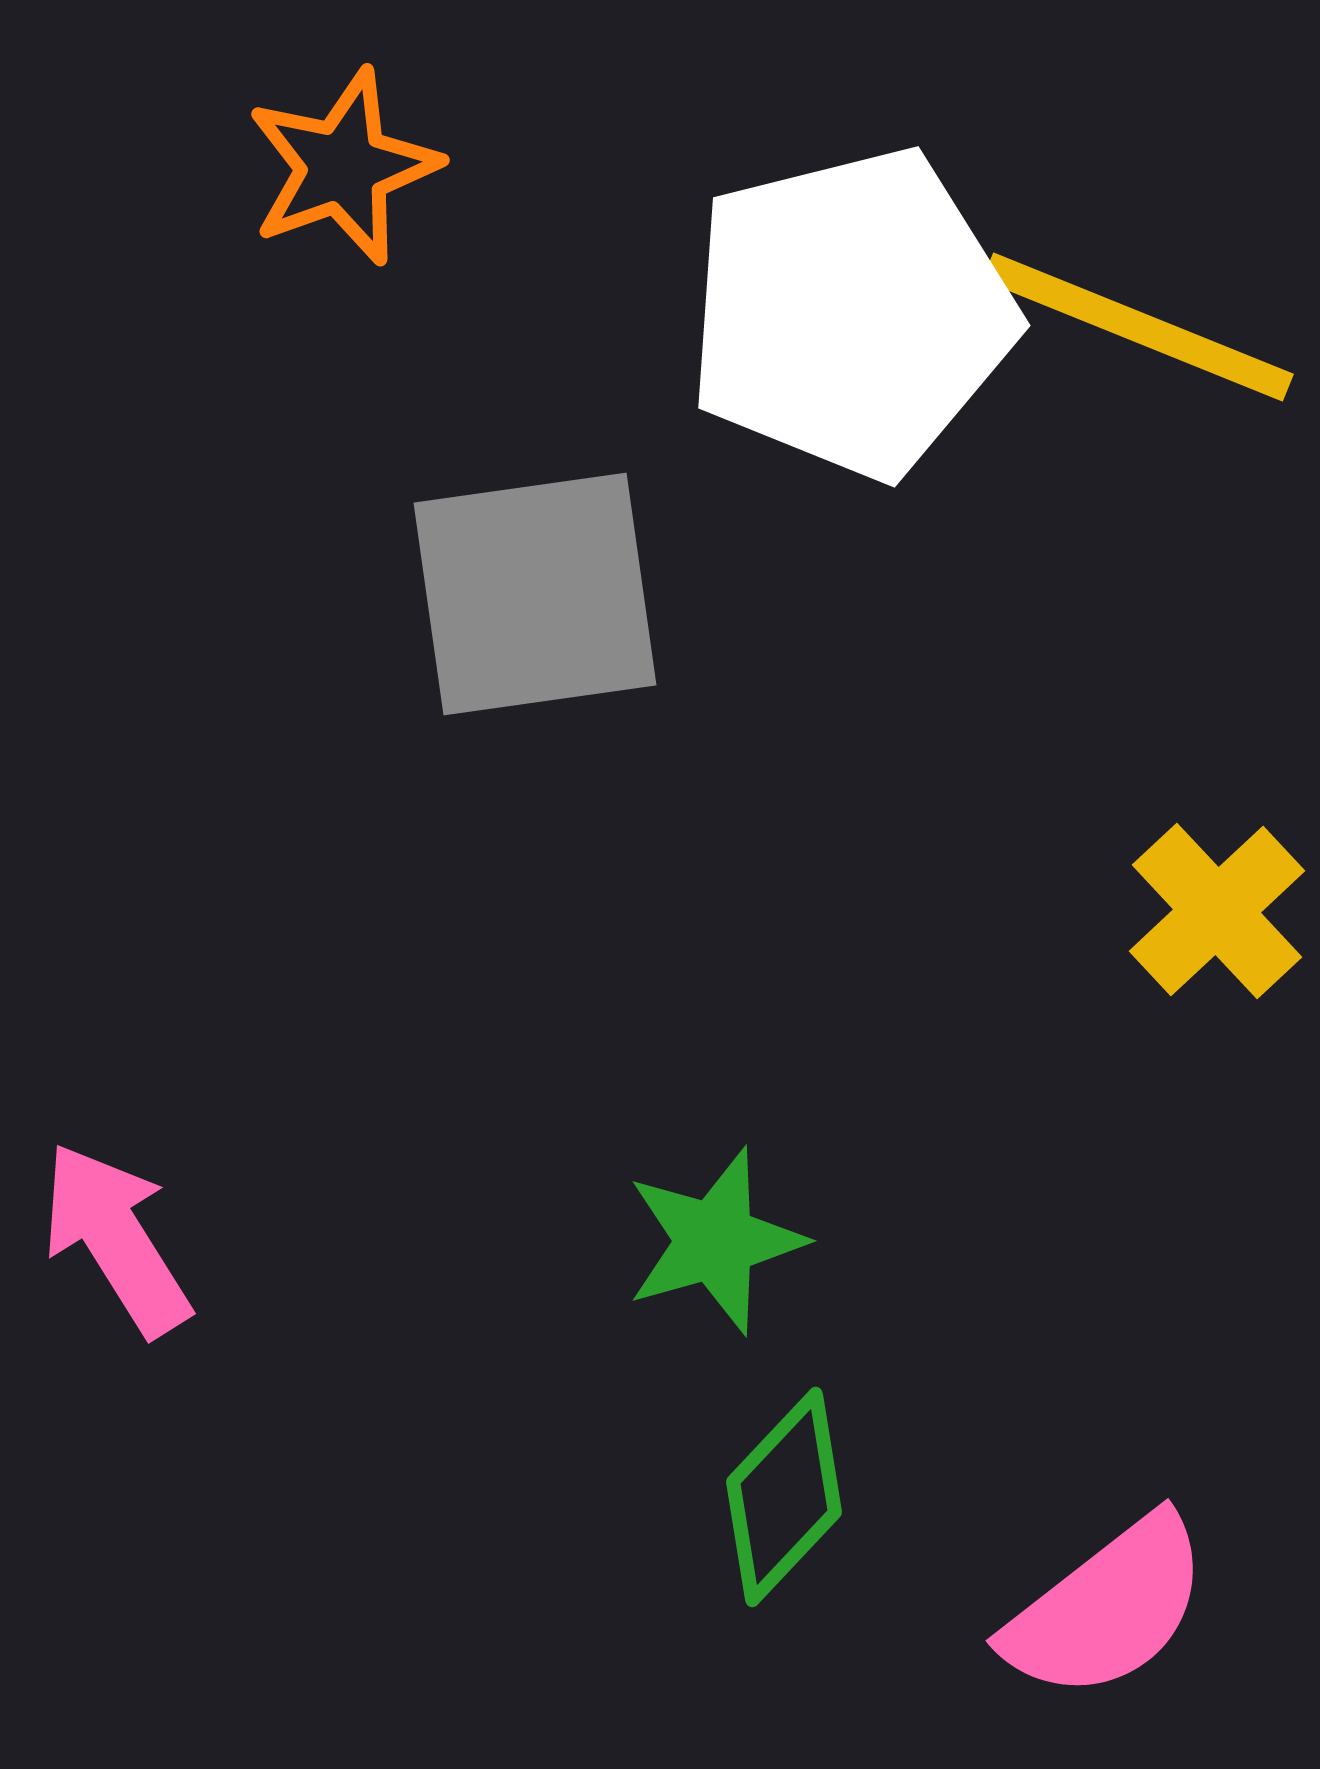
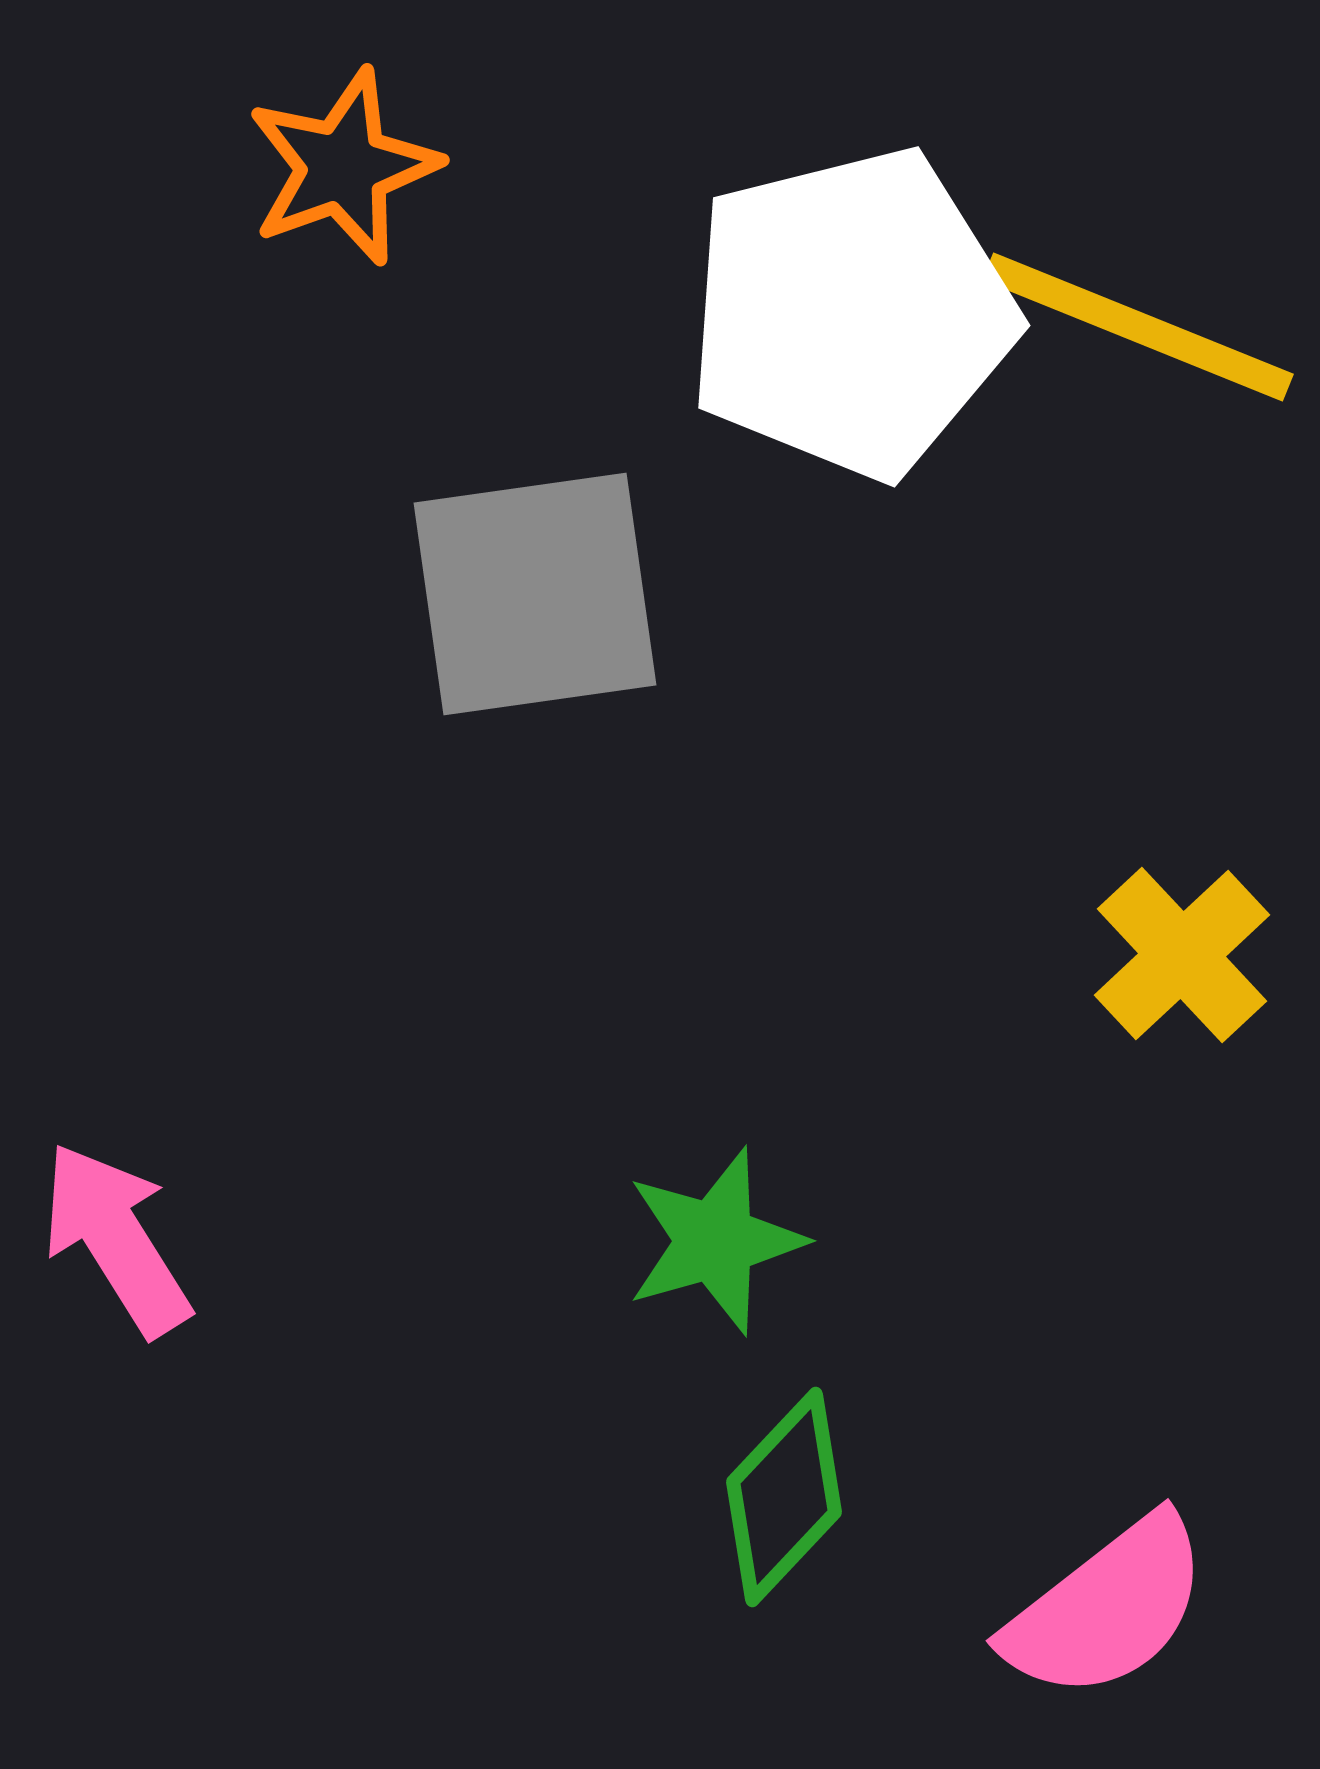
yellow cross: moved 35 px left, 44 px down
